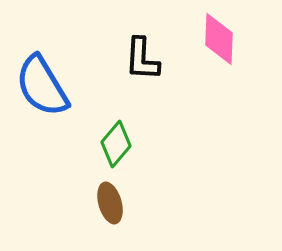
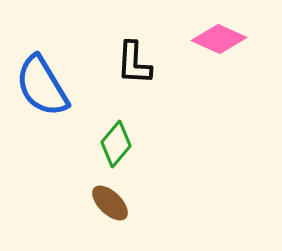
pink diamond: rotated 68 degrees counterclockwise
black L-shape: moved 8 px left, 4 px down
brown ellipse: rotated 30 degrees counterclockwise
